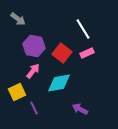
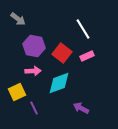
pink rectangle: moved 3 px down
pink arrow: rotated 49 degrees clockwise
cyan diamond: rotated 10 degrees counterclockwise
purple arrow: moved 1 px right, 1 px up
